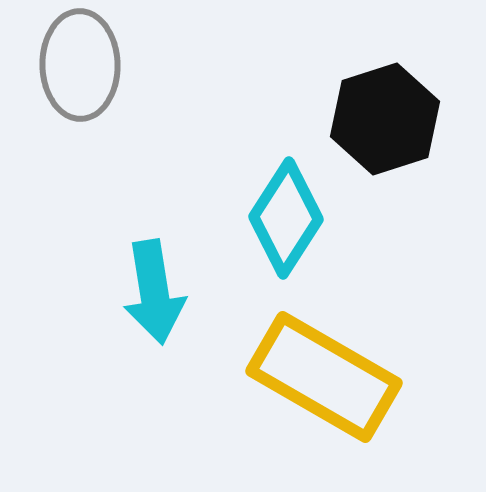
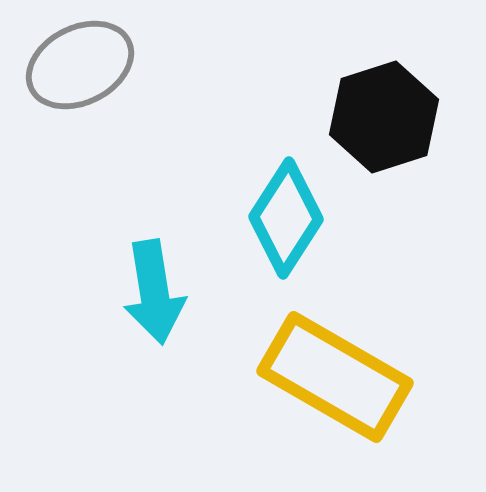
gray ellipse: rotated 64 degrees clockwise
black hexagon: moved 1 px left, 2 px up
yellow rectangle: moved 11 px right
